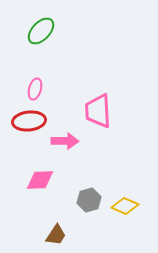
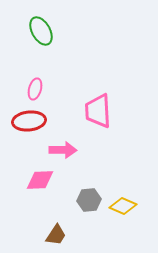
green ellipse: rotated 72 degrees counterclockwise
pink arrow: moved 2 px left, 9 px down
gray hexagon: rotated 10 degrees clockwise
yellow diamond: moved 2 px left
